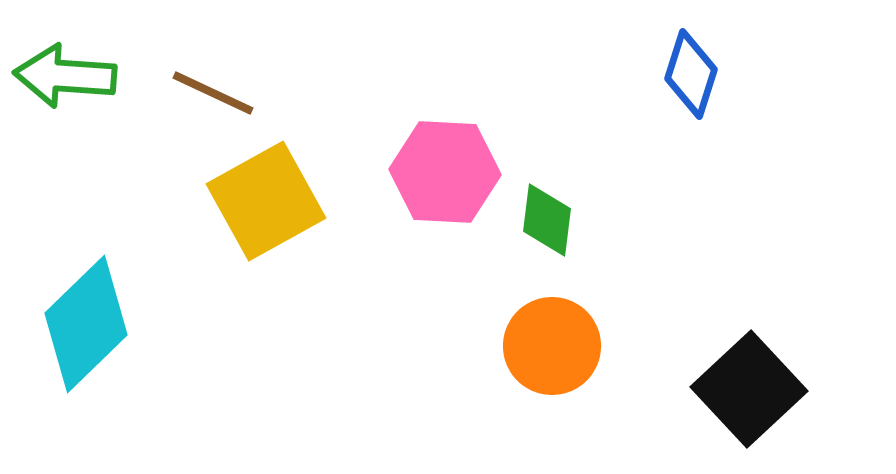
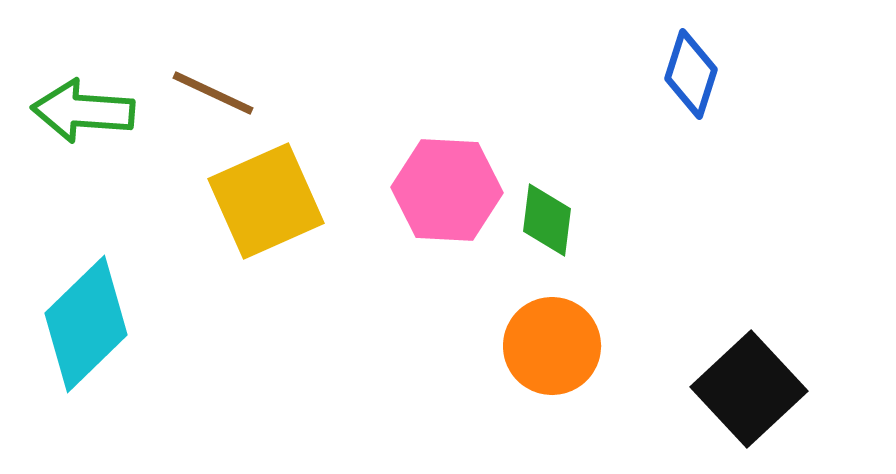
green arrow: moved 18 px right, 35 px down
pink hexagon: moved 2 px right, 18 px down
yellow square: rotated 5 degrees clockwise
